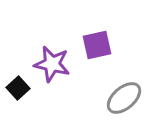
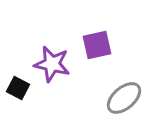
black square: rotated 20 degrees counterclockwise
